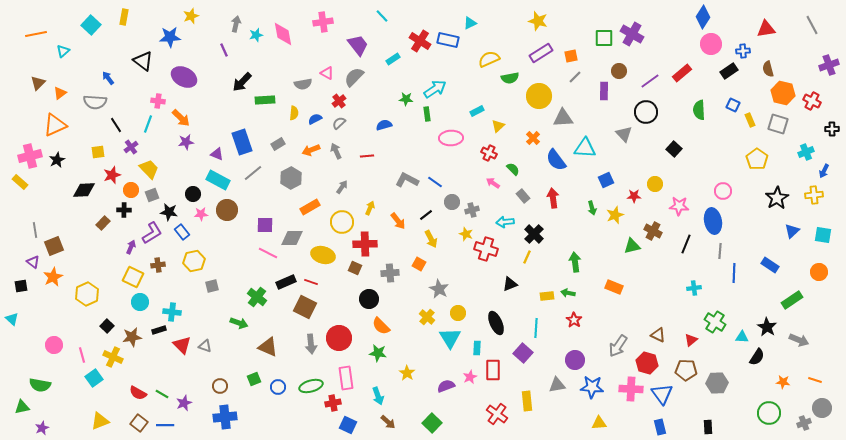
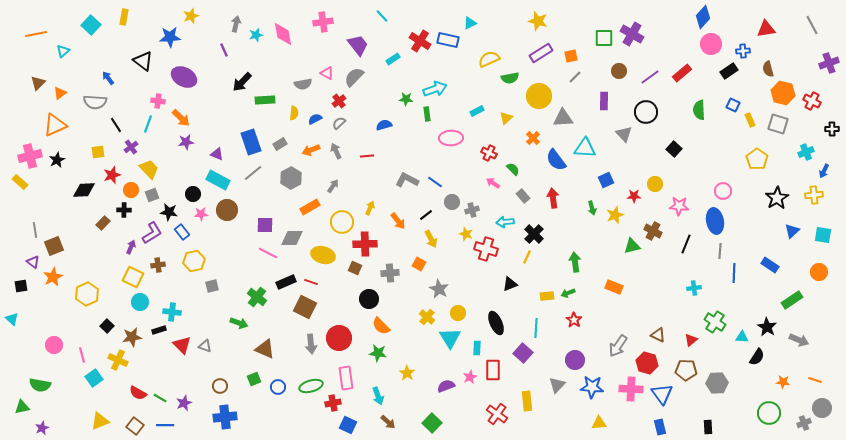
blue diamond at (703, 17): rotated 10 degrees clockwise
purple cross at (829, 65): moved 2 px up
purple line at (650, 81): moved 4 px up
cyan arrow at (435, 89): rotated 15 degrees clockwise
purple rectangle at (604, 91): moved 10 px down
yellow triangle at (498, 126): moved 8 px right, 8 px up
blue rectangle at (242, 142): moved 9 px right
gray rectangle at (278, 144): moved 2 px right
gray arrow at (342, 187): moved 9 px left, 1 px up
blue ellipse at (713, 221): moved 2 px right
green arrow at (568, 293): rotated 32 degrees counterclockwise
brown triangle at (268, 347): moved 3 px left, 2 px down
yellow cross at (113, 357): moved 5 px right, 3 px down
gray triangle at (557, 385): rotated 36 degrees counterclockwise
green line at (162, 394): moved 2 px left, 4 px down
brown square at (139, 423): moved 4 px left, 3 px down
